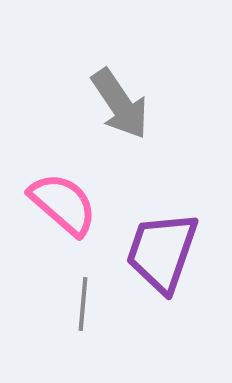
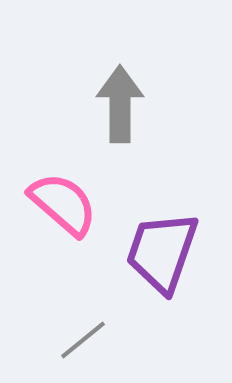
gray arrow: rotated 146 degrees counterclockwise
gray line: moved 36 px down; rotated 46 degrees clockwise
